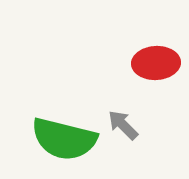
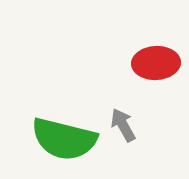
gray arrow: rotated 16 degrees clockwise
